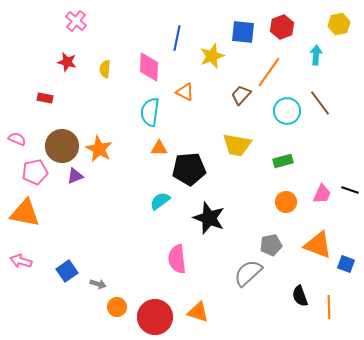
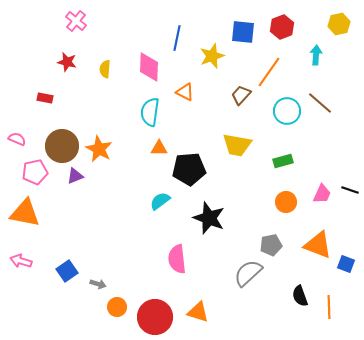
brown line at (320, 103): rotated 12 degrees counterclockwise
